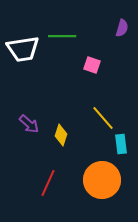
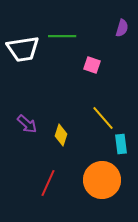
purple arrow: moved 2 px left
